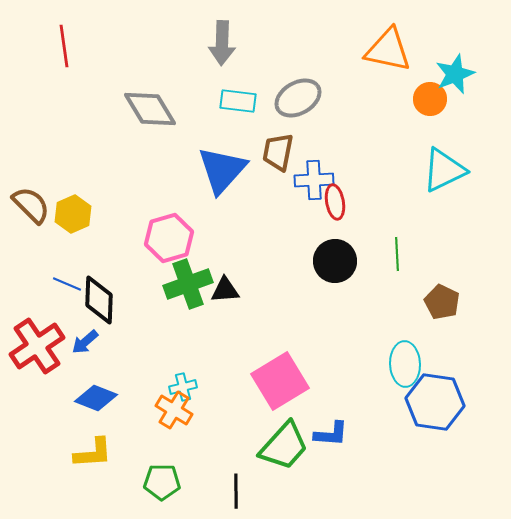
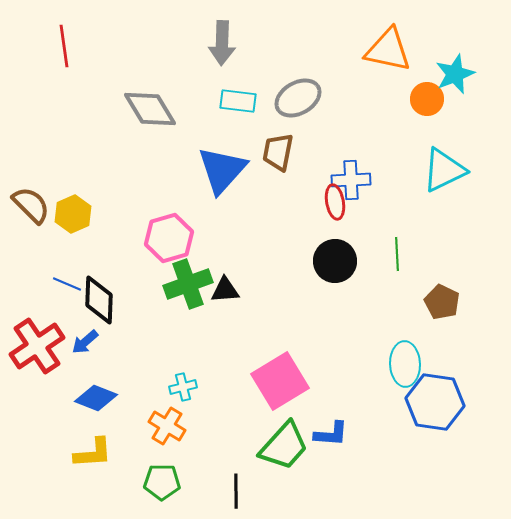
orange circle: moved 3 px left
blue cross: moved 37 px right
orange cross: moved 7 px left, 16 px down
